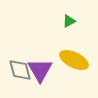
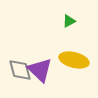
yellow ellipse: rotated 12 degrees counterclockwise
purple triangle: rotated 16 degrees counterclockwise
